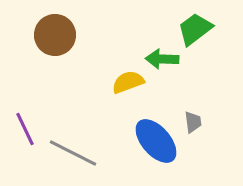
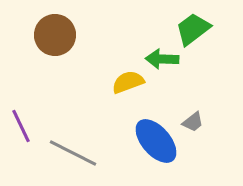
green trapezoid: moved 2 px left
gray trapezoid: rotated 60 degrees clockwise
purple line: moved 4 px left, 3 px up
